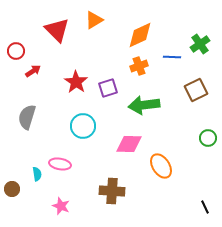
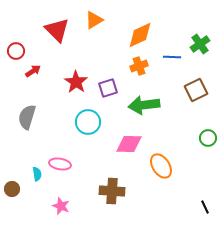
cyan circle: moved 5 px right, 4 px up
